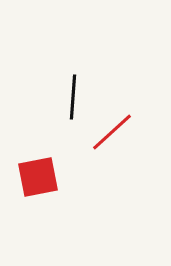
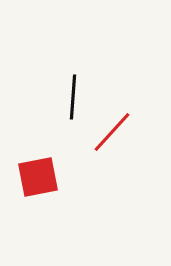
red line: rotated 6 degrees counterclockwise
